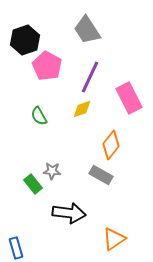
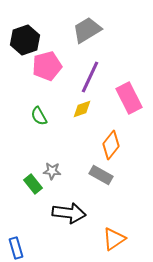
gray trapezoid: rotated 92 degrees clockwise
pink pentagon: rotated 28 degrees clockwise
